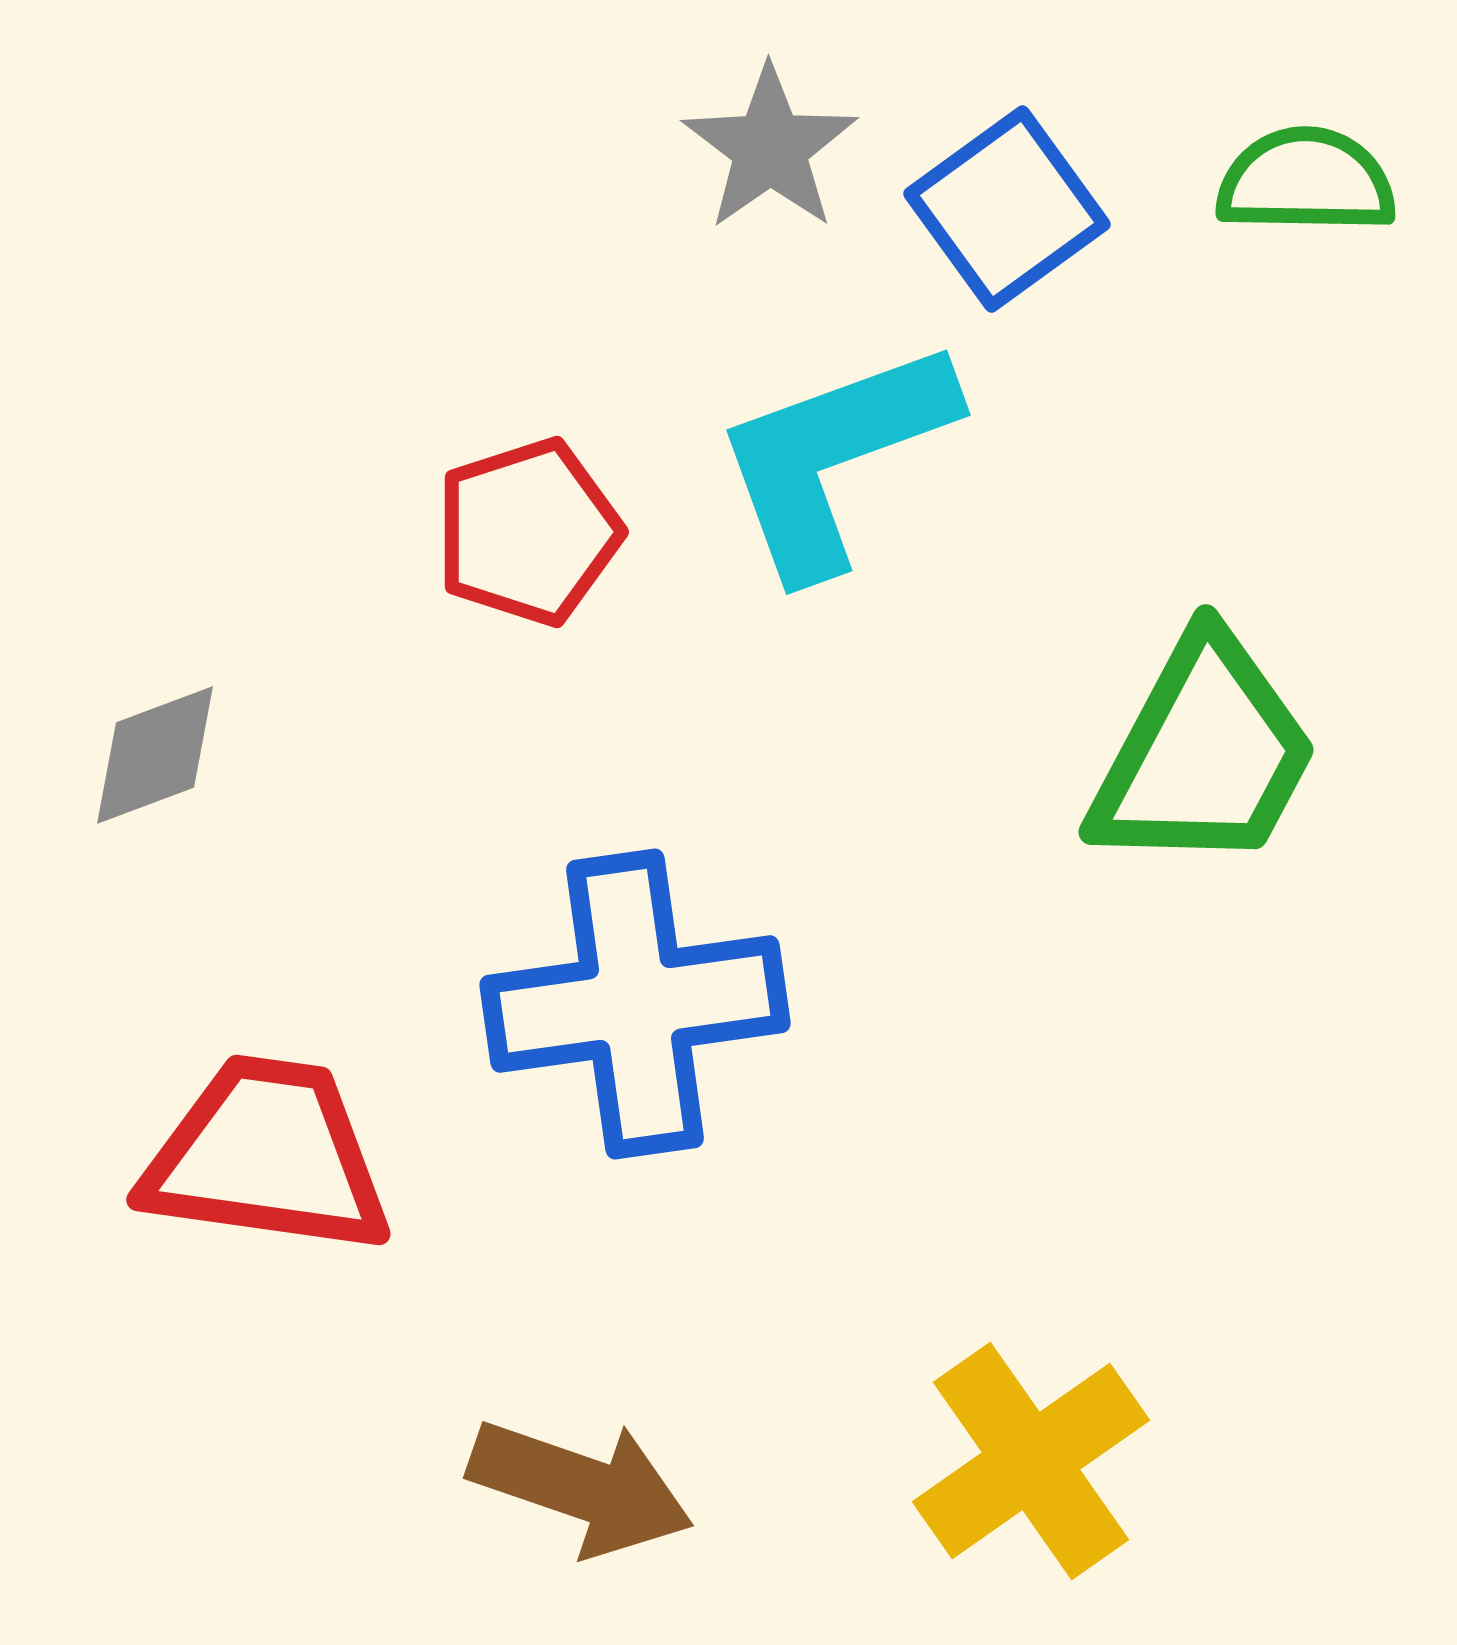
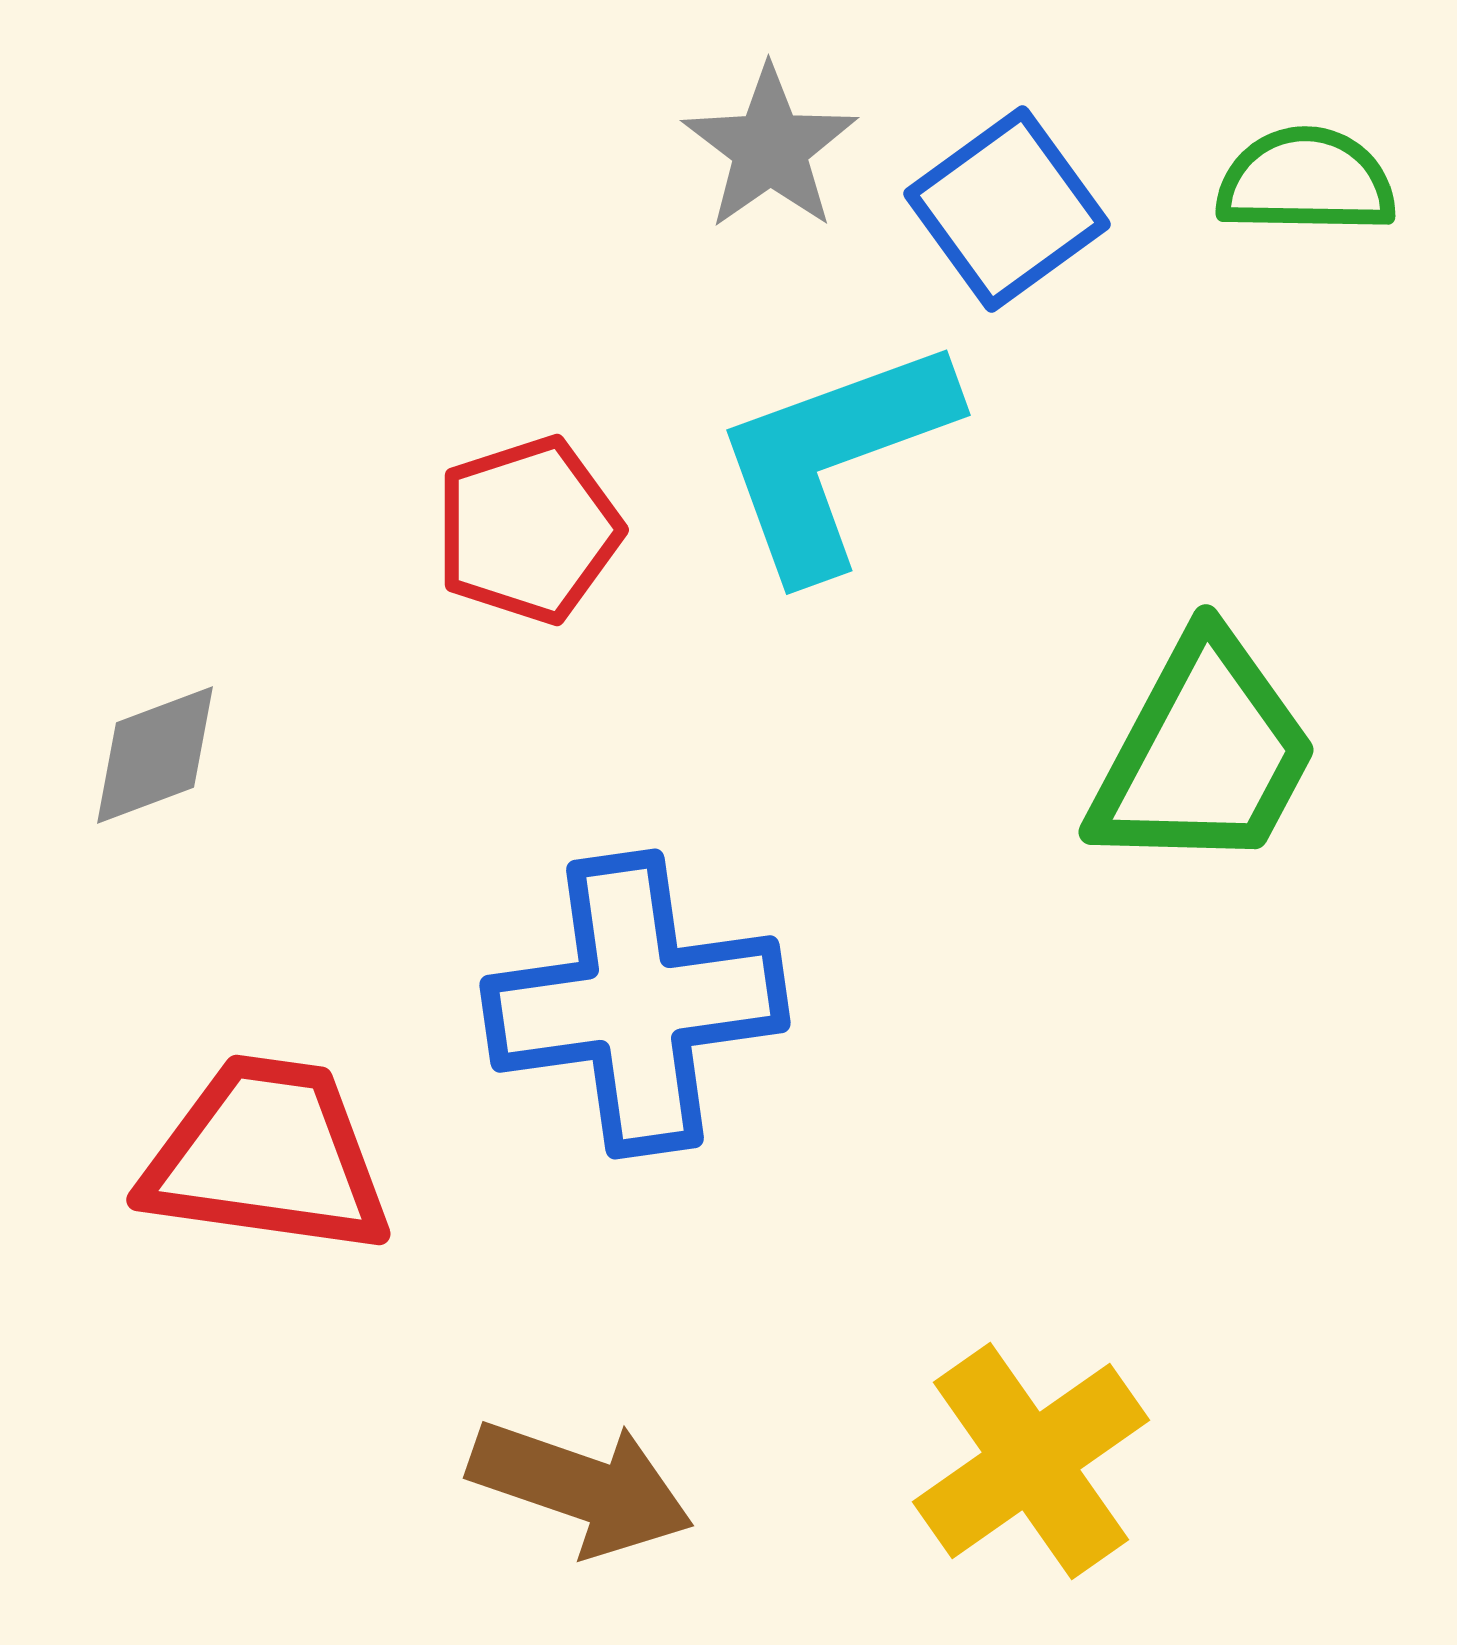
red pentagon: moved 2 px up
